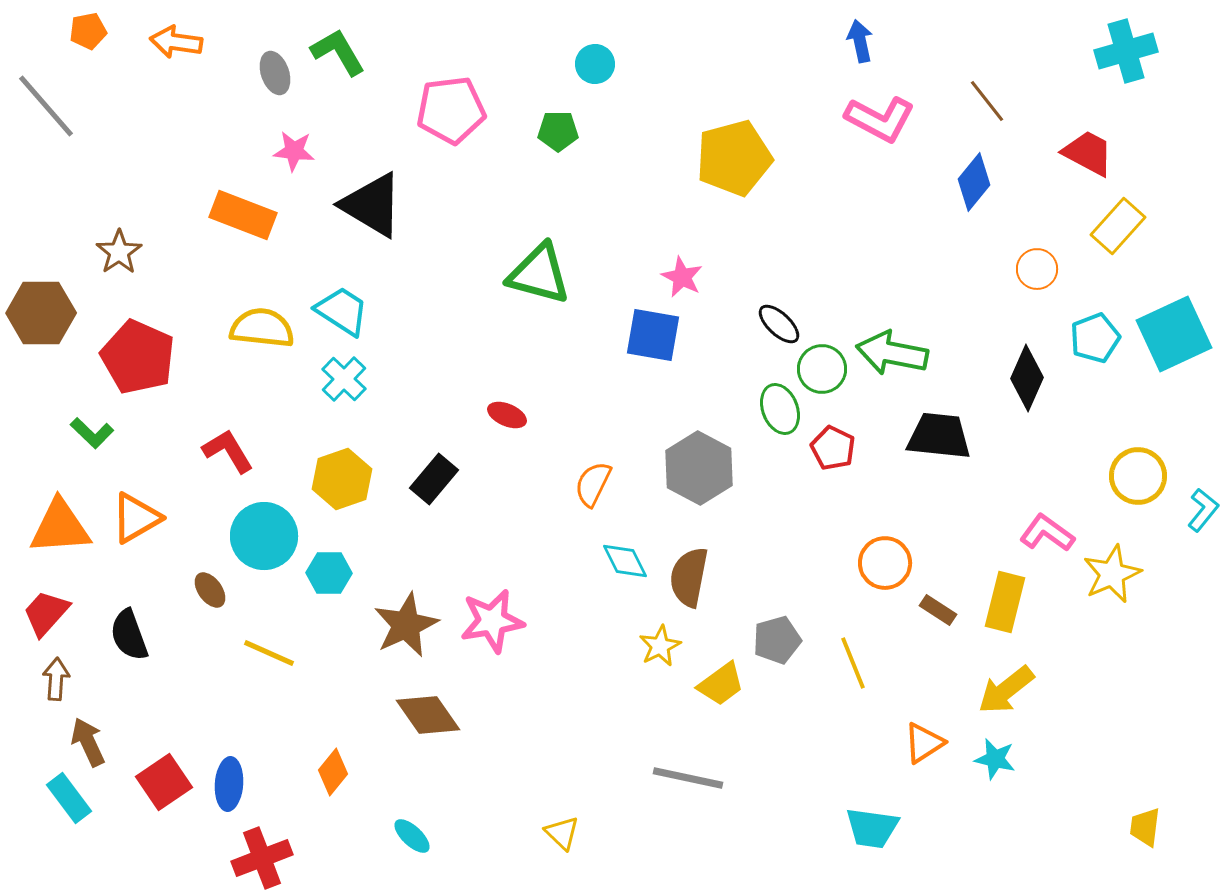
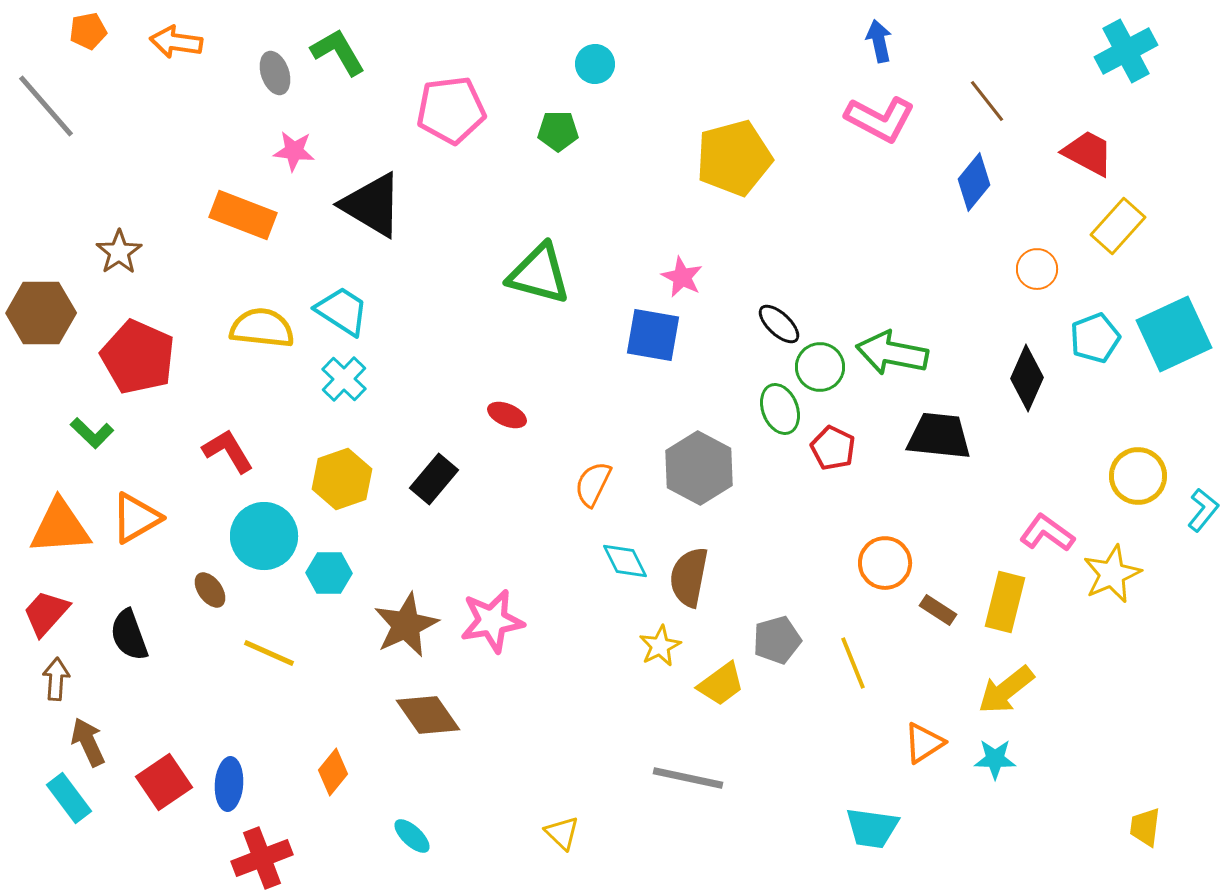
blue arrow at (860, 41): moved 19 px right
cyan cross at (1126, 51): rotated 12 degrees counterclockwise
green circle at (822, 369): moved 2 px left, 2 px up
cyan star at (995, 759): rotated 12 degrees counterclockwise
